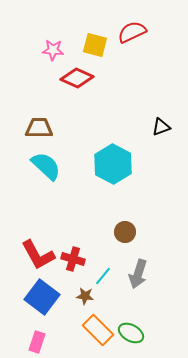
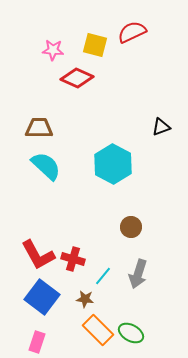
brown circle: moved 6 px right, 5 px up
brown star: moved 3 px down
